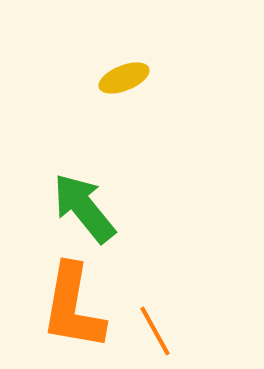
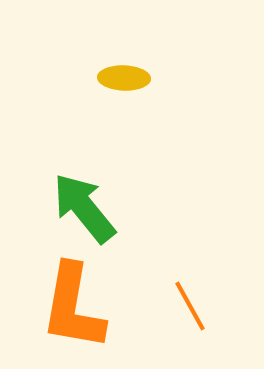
yellow ellipse: rotated 24 degrees clockwise
orange line: moved 35 px right, 25 px up
